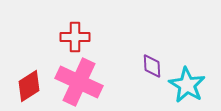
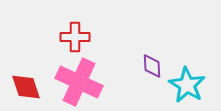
red diamond: moved 3 px left, 1 px down; rotated 76 degrees counterclockwise
